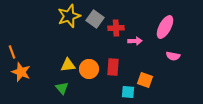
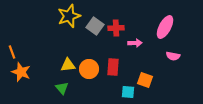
gray square: moved 7 px down
pink arrow: moved 2 px down
